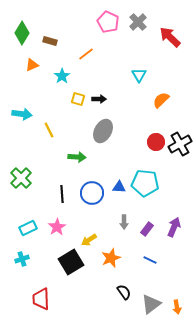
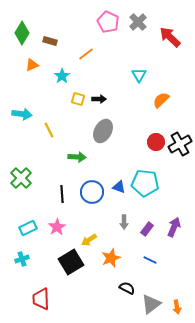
blue triangle: rotated 16 degrees clockwise
blue circle: moved 1 px up
black semicircle: moved 3 px right, 4 px up; rotated 28 degrees counterclockwise
